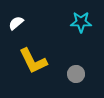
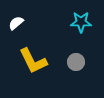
gray circle: moved 12 px up
